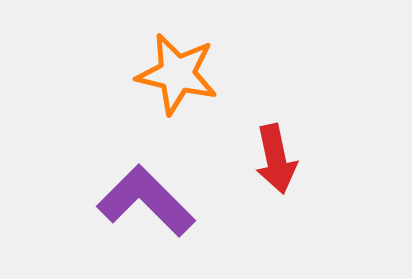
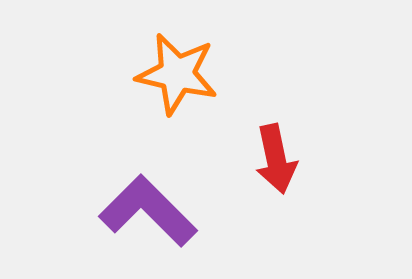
purple L-shape: moved 2 px right, 10 px down
